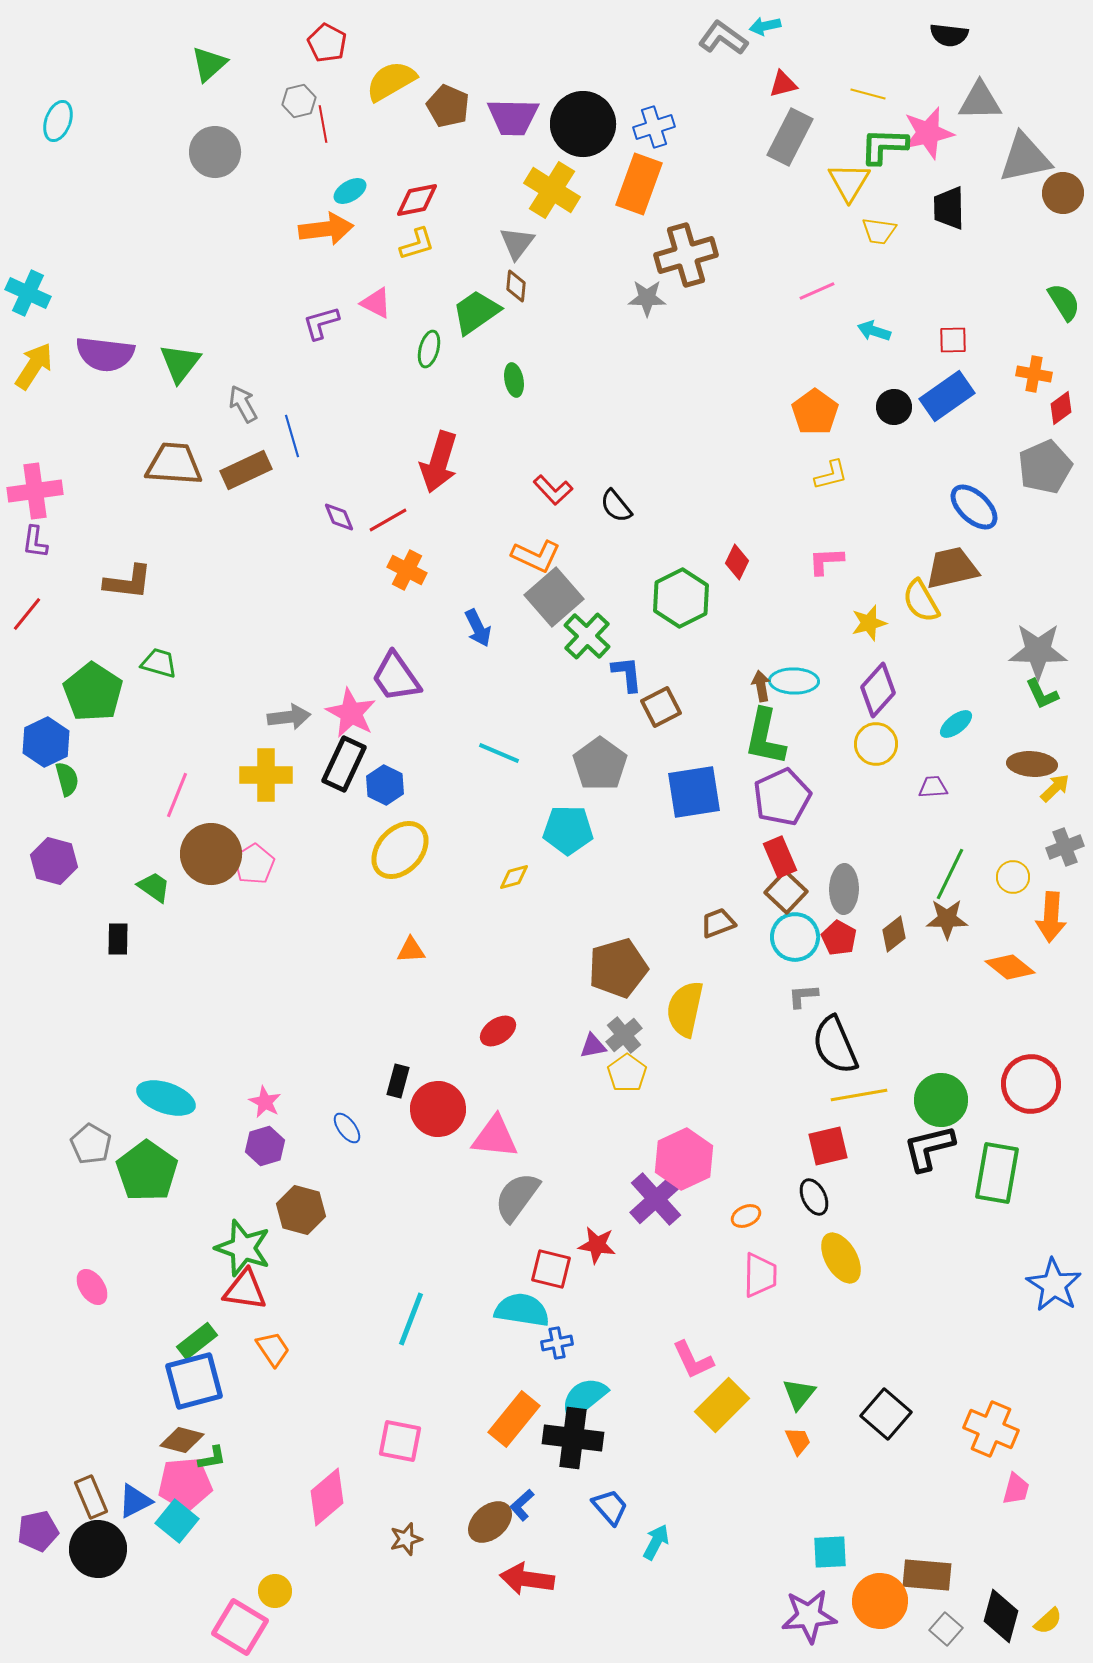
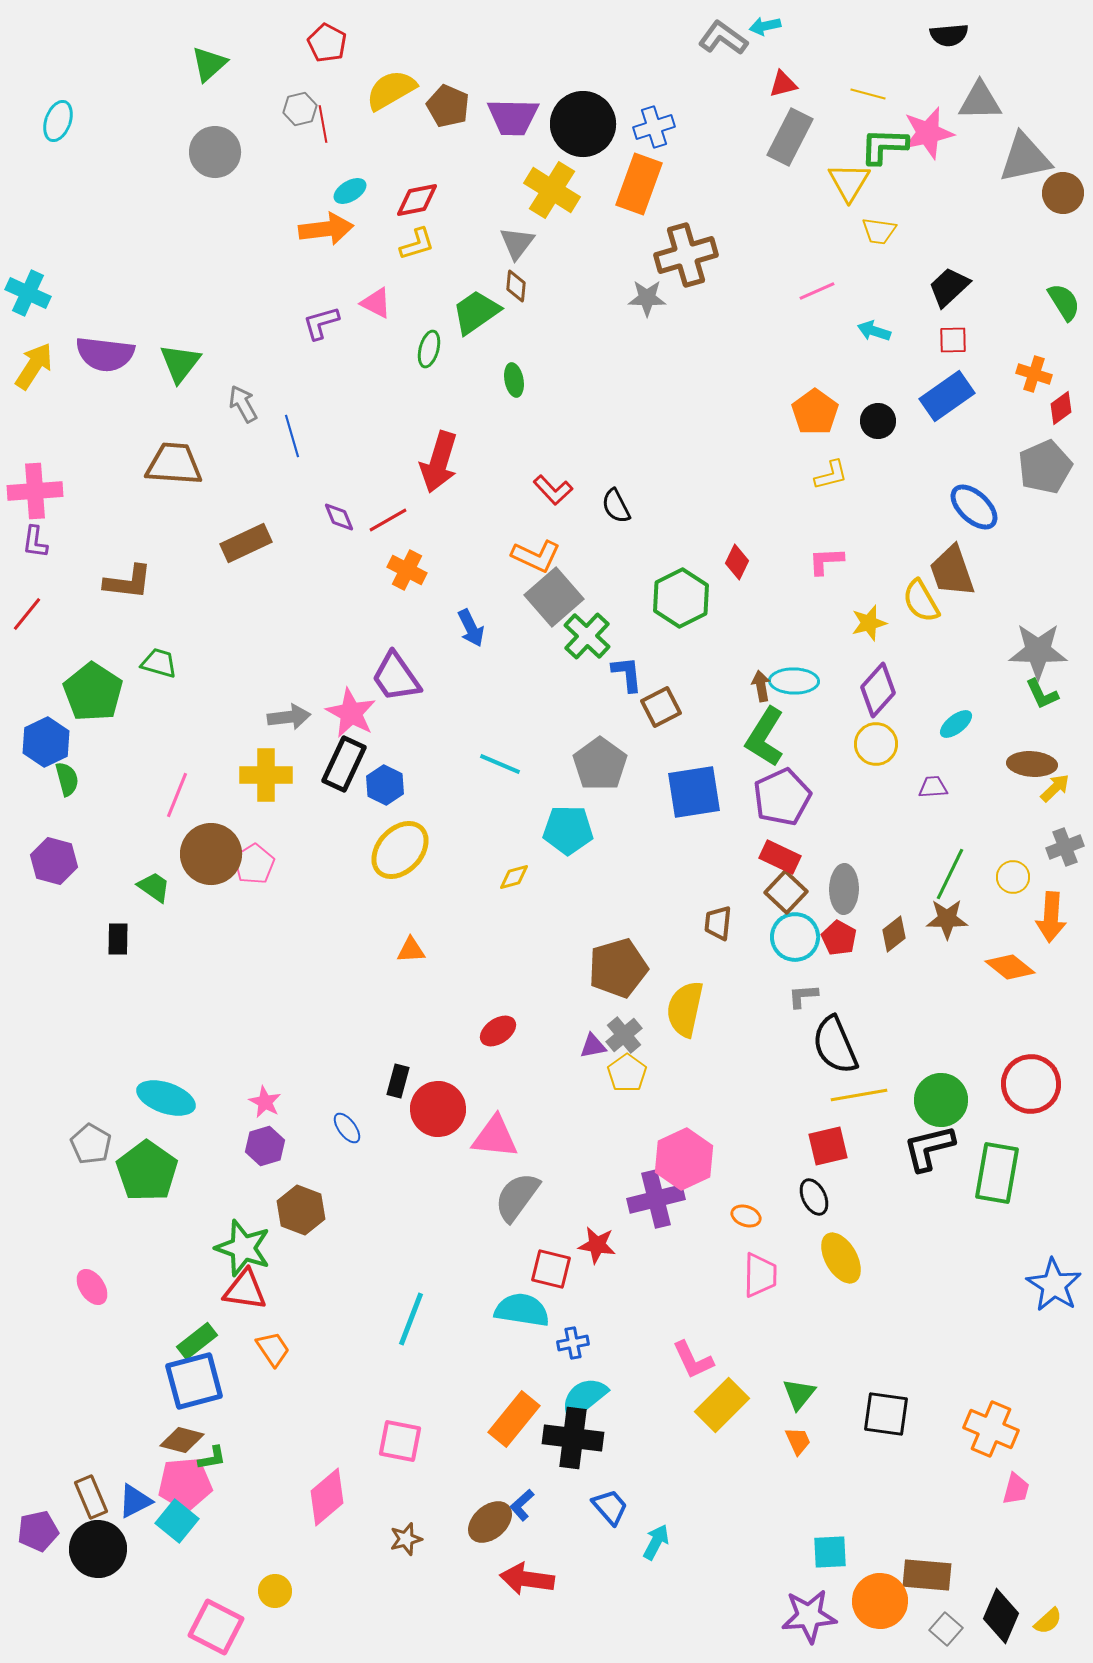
black semicircle at (949, 35): rotated 12 degrees counterclockwise
yellow semicircle at (391, 81): moved 9 px down
gray hexagon at (299, 101): moved 1 px right, 8 px down
black trapezoid at (949, 208): moved 79 px down; rotated 48 degrees clockwise
orange cross at (1034, 374): rotated 8 degrees clockwise
black circle at (894, 407): moved 16 px left, 14 px down
brown rectangle at (246, 470): moved 73 px down
pink cross at (35, 491): rotated 4 degrees clockwise
black semicircle at (616, 506): rotated 12 degrees clockwise
brown trapezoid at (952, 568): moved 3 px down; rotated 96 degrees counterclockwise
blue arrow at (478, 628): moved 7 px left
green L-shape at (765, 737): rotated 20 degrees clockwise
cyan line at (499, 753): moved 1 px right, 11 px down
red rectangle at (780, 857): rotated 42 degrees counterclockwise
brown trapezoid at (718, 923): rotated 63 degrees counterclockwise
purple cross at (656, 1199): rotated 28 degrees clockwise
brown hexagon at (301, 1210): rotated 6 degrees clockwise
orange ellipse at (746, 1216): rotated 44 degrees clockwise
blue cross at (557, 1343): moved 16 px right
black square at (886, 1414): rotated 33 degrees counterclockwise
black diamond at (1001, 1616): rotated 8 degrees clockwise
pink square at (240, 1627): moved 24 px left; rotated 4 degrees counterclockwise
